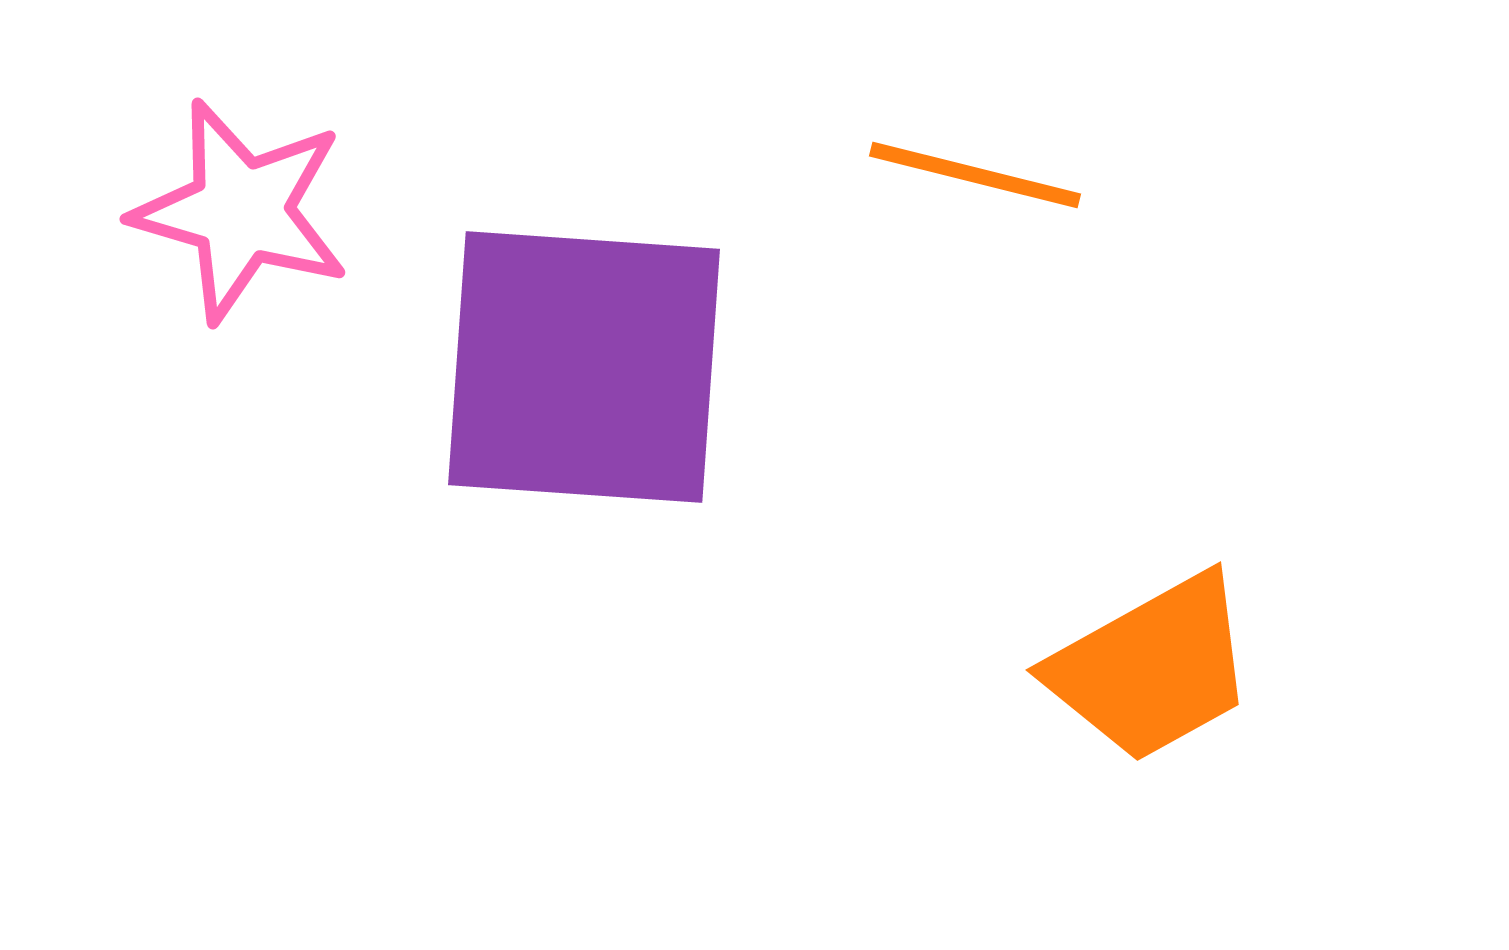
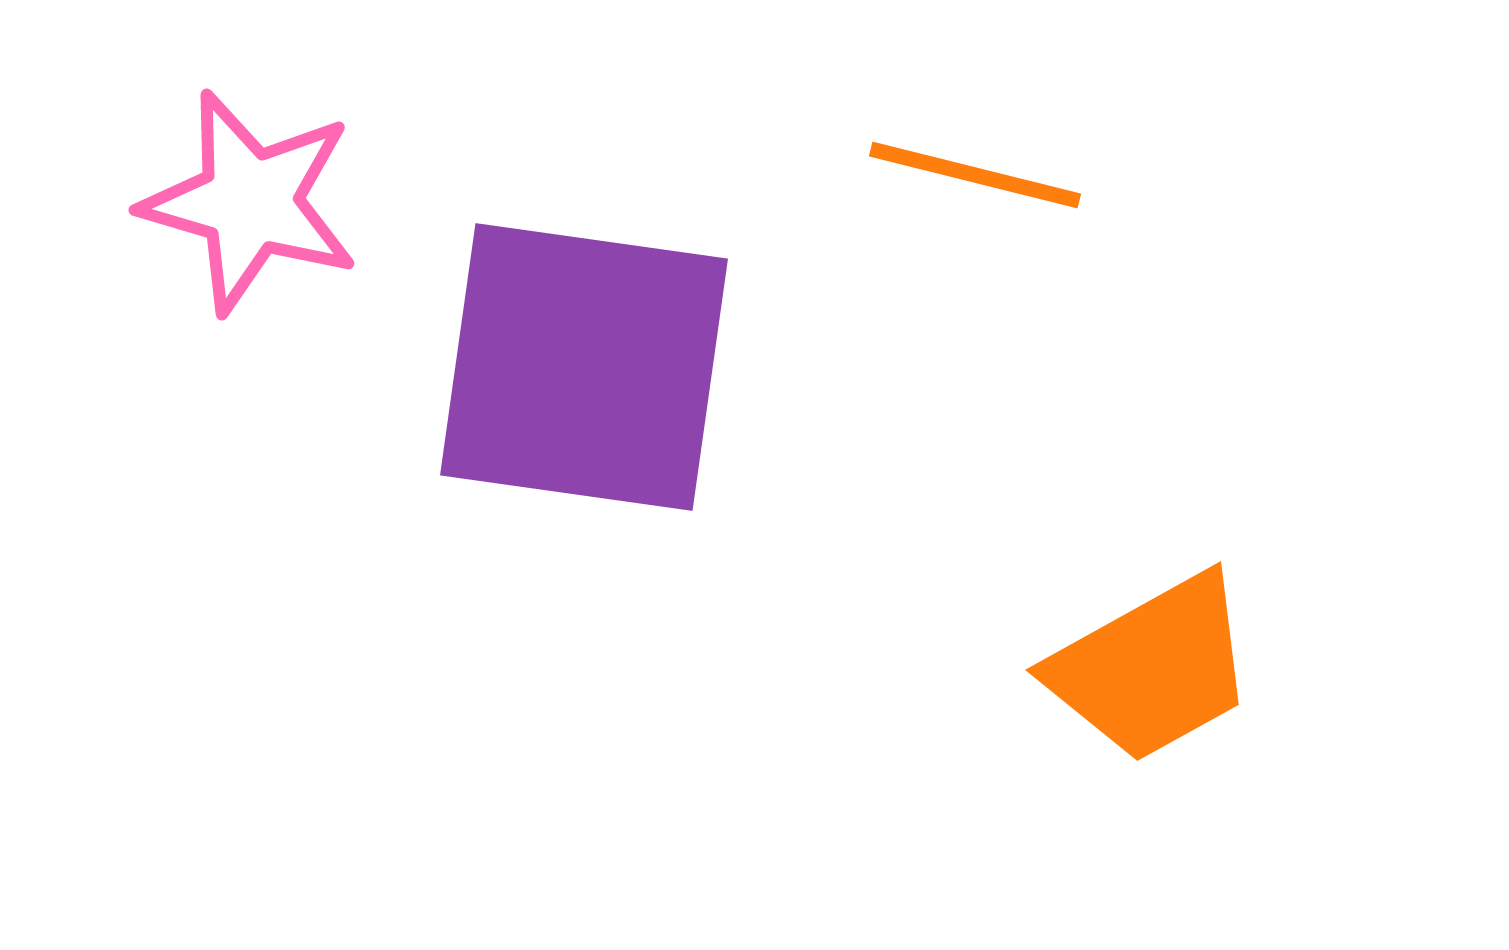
pink star: moved 9 px right, 9 px up
purple square: rotated 4 degrees clockwise
